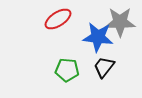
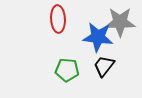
red ellipse: rotated 60 degrees counterclockwise
black trapezoid: moved 1 px up
